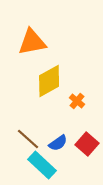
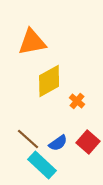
red square: moved 1 px right, 2 px up
